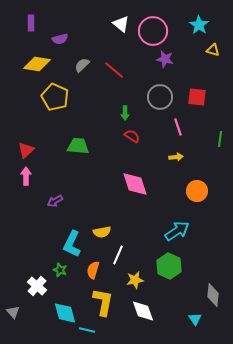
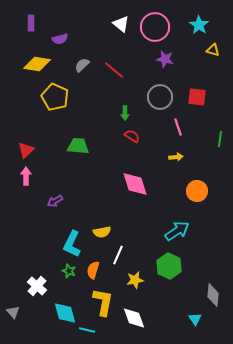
pink circle: moved 2 px right, 4 px up
green star: moved 9 px right, 1 px down
white diamond: moved 9 px left, 7 px down
